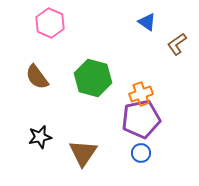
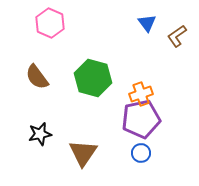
blue triangle: moved 1 px down; rotated 18 degrees clockwise
brown L-shape: moved 8 px up
black star: moved 3 px up
